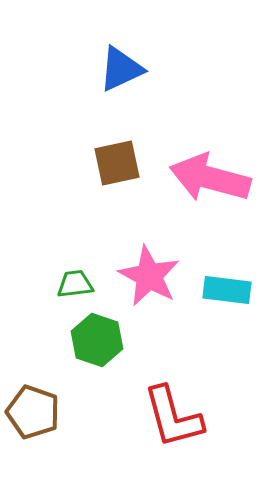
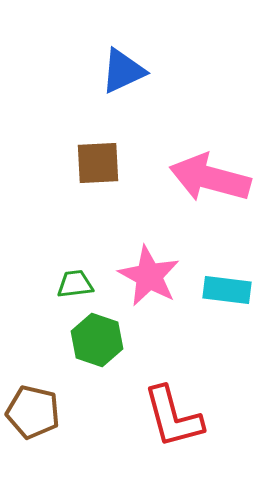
blue triangle: moved 2 px right, 2 px down
brown square: moved 19 px left; rotated 9 degrees clockwise
brown pentagon: rotated 6 degrees counterclockwise
